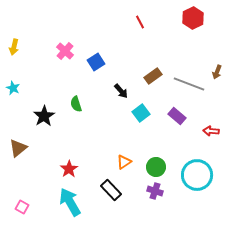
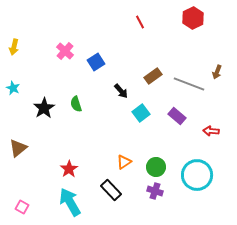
black star: moved 8 px up
